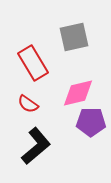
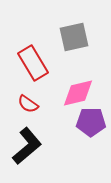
black L-shape: moved 9 px left
